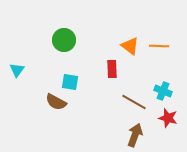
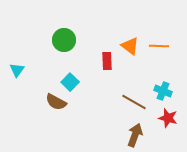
red rectangle: moved 5 px left, 8 px up
cyan square: rotated 36 degrees clockwise
